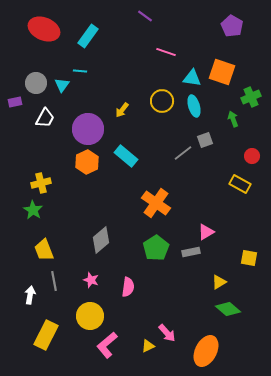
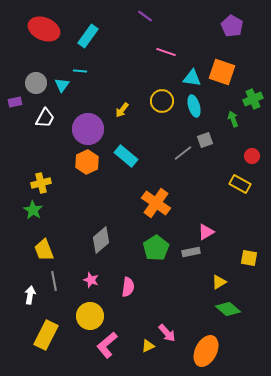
green cross at (251, 97): moved 2 px right, 2 px down
